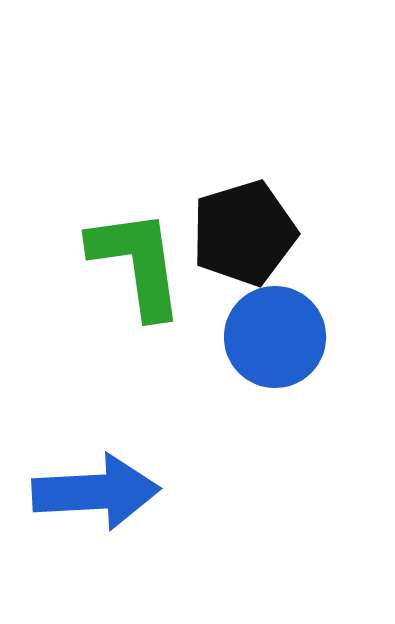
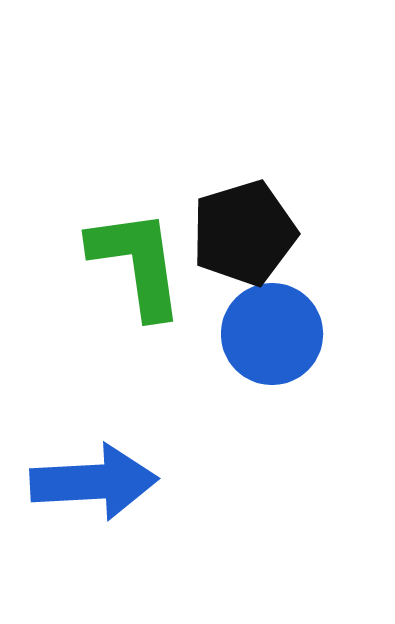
blue circle: moved 3 px left, 3 px up
blue arrow: moved 2 px left, 10 px up
